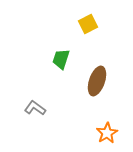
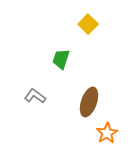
yellow square: rotated 18 degrees counterclockwise
brown ellipse: moved 8 px left, 21 px down
gray L-shape: moved 12 px up
